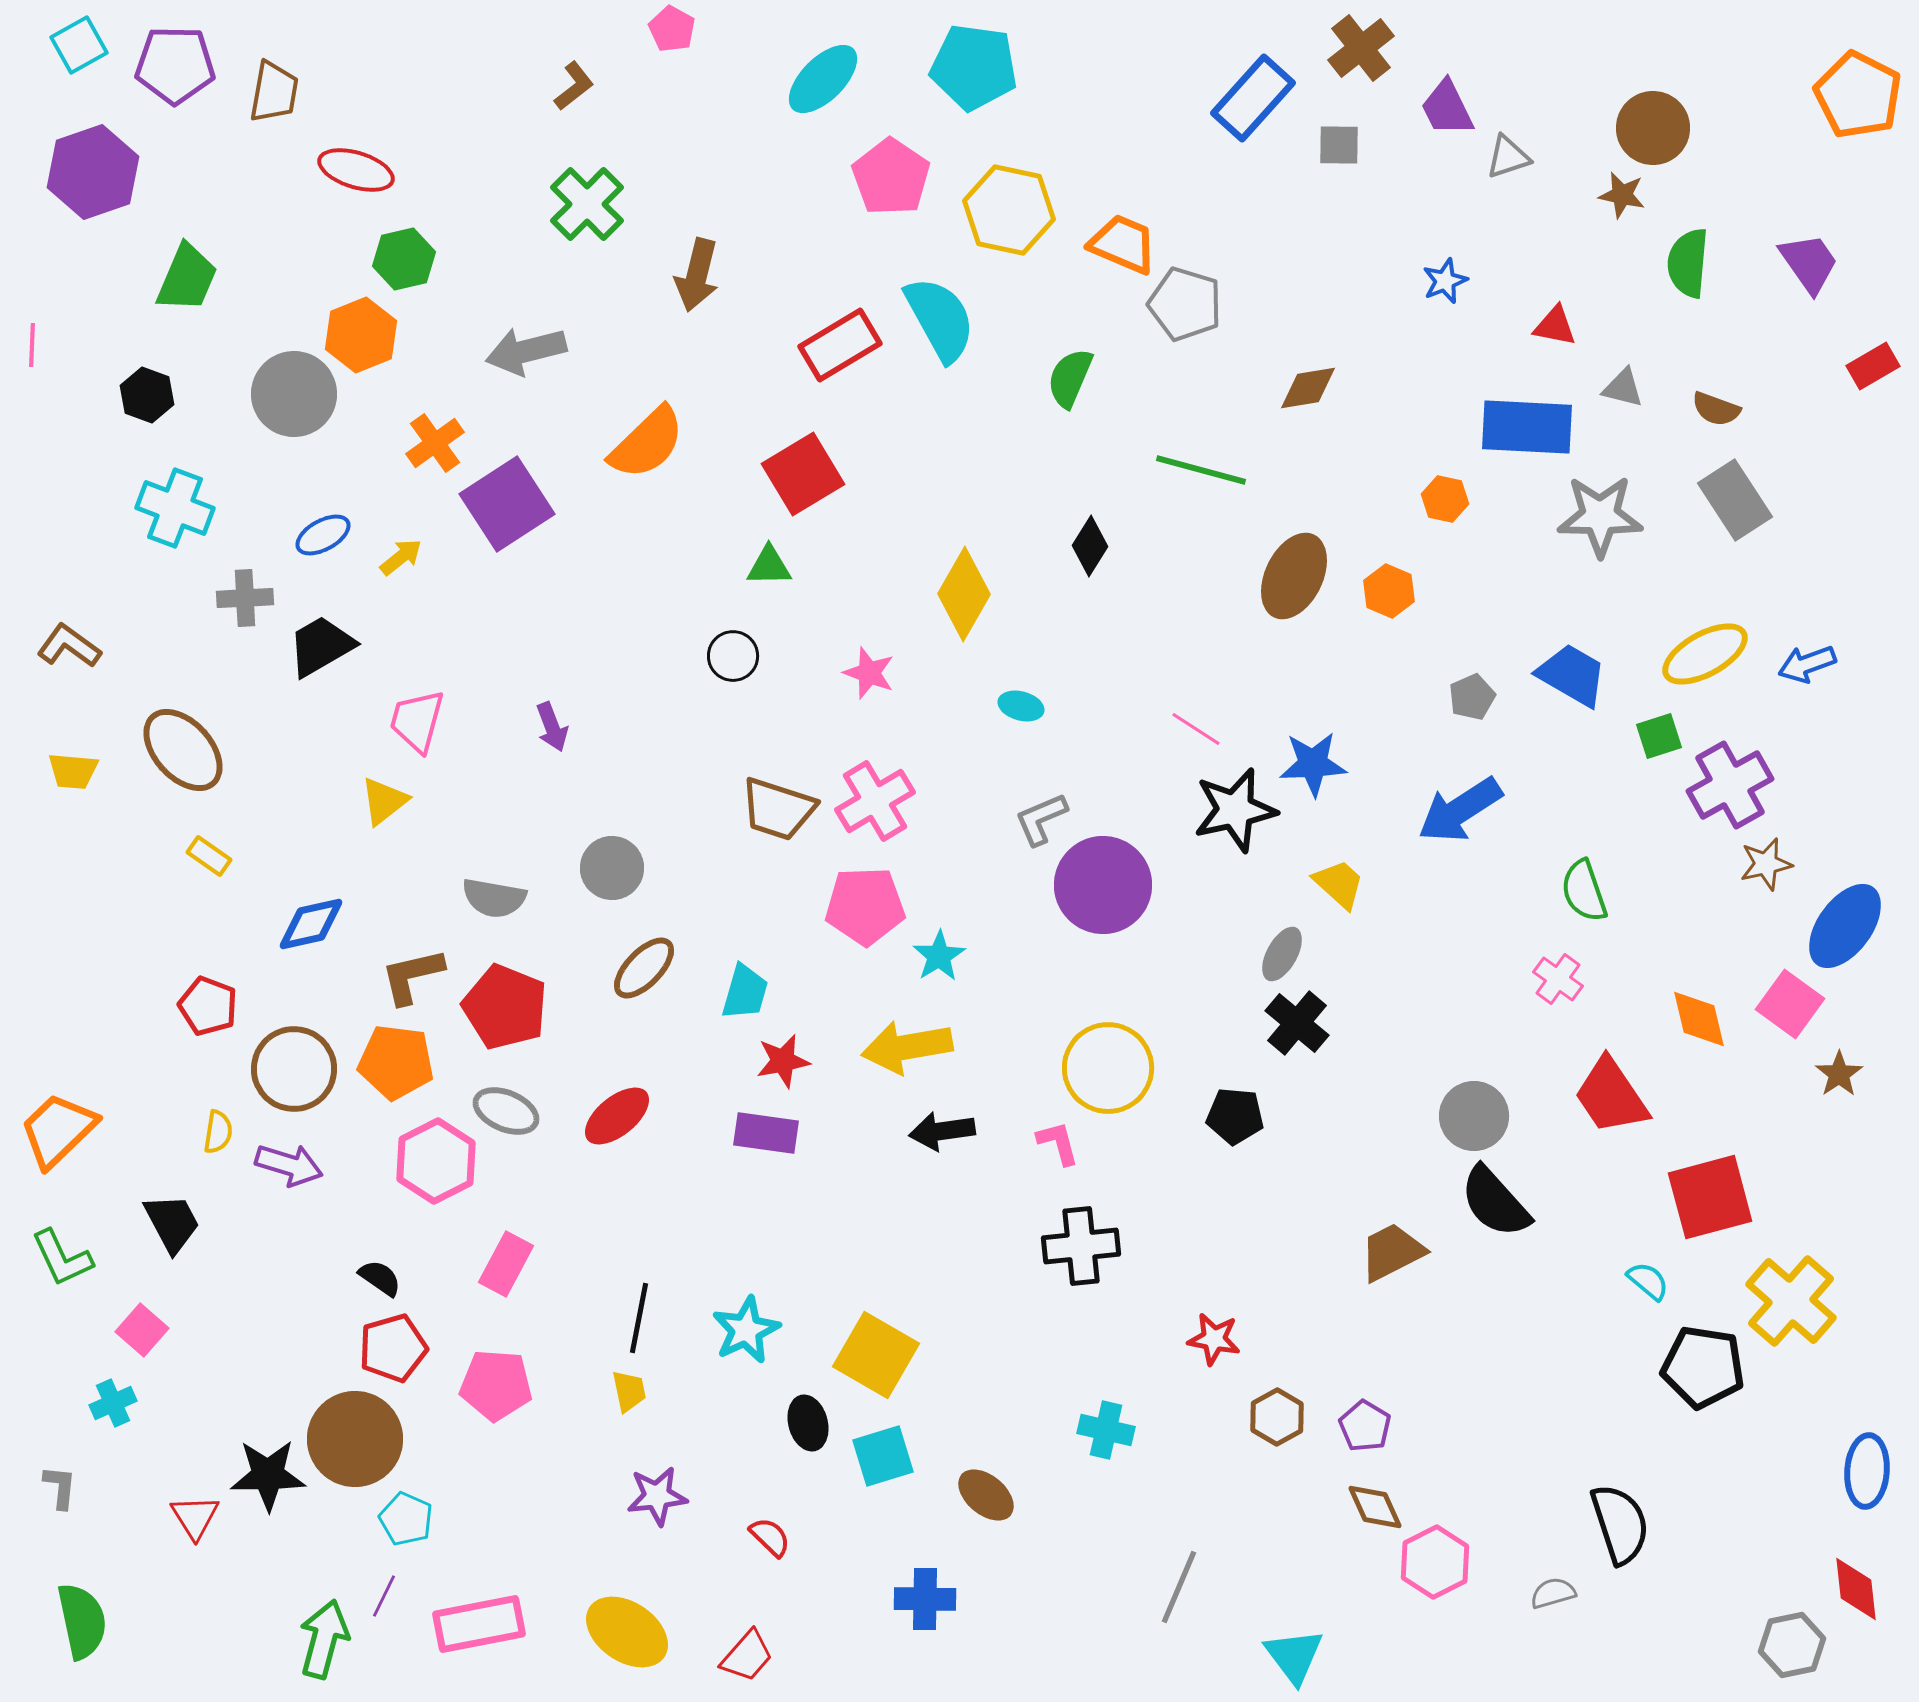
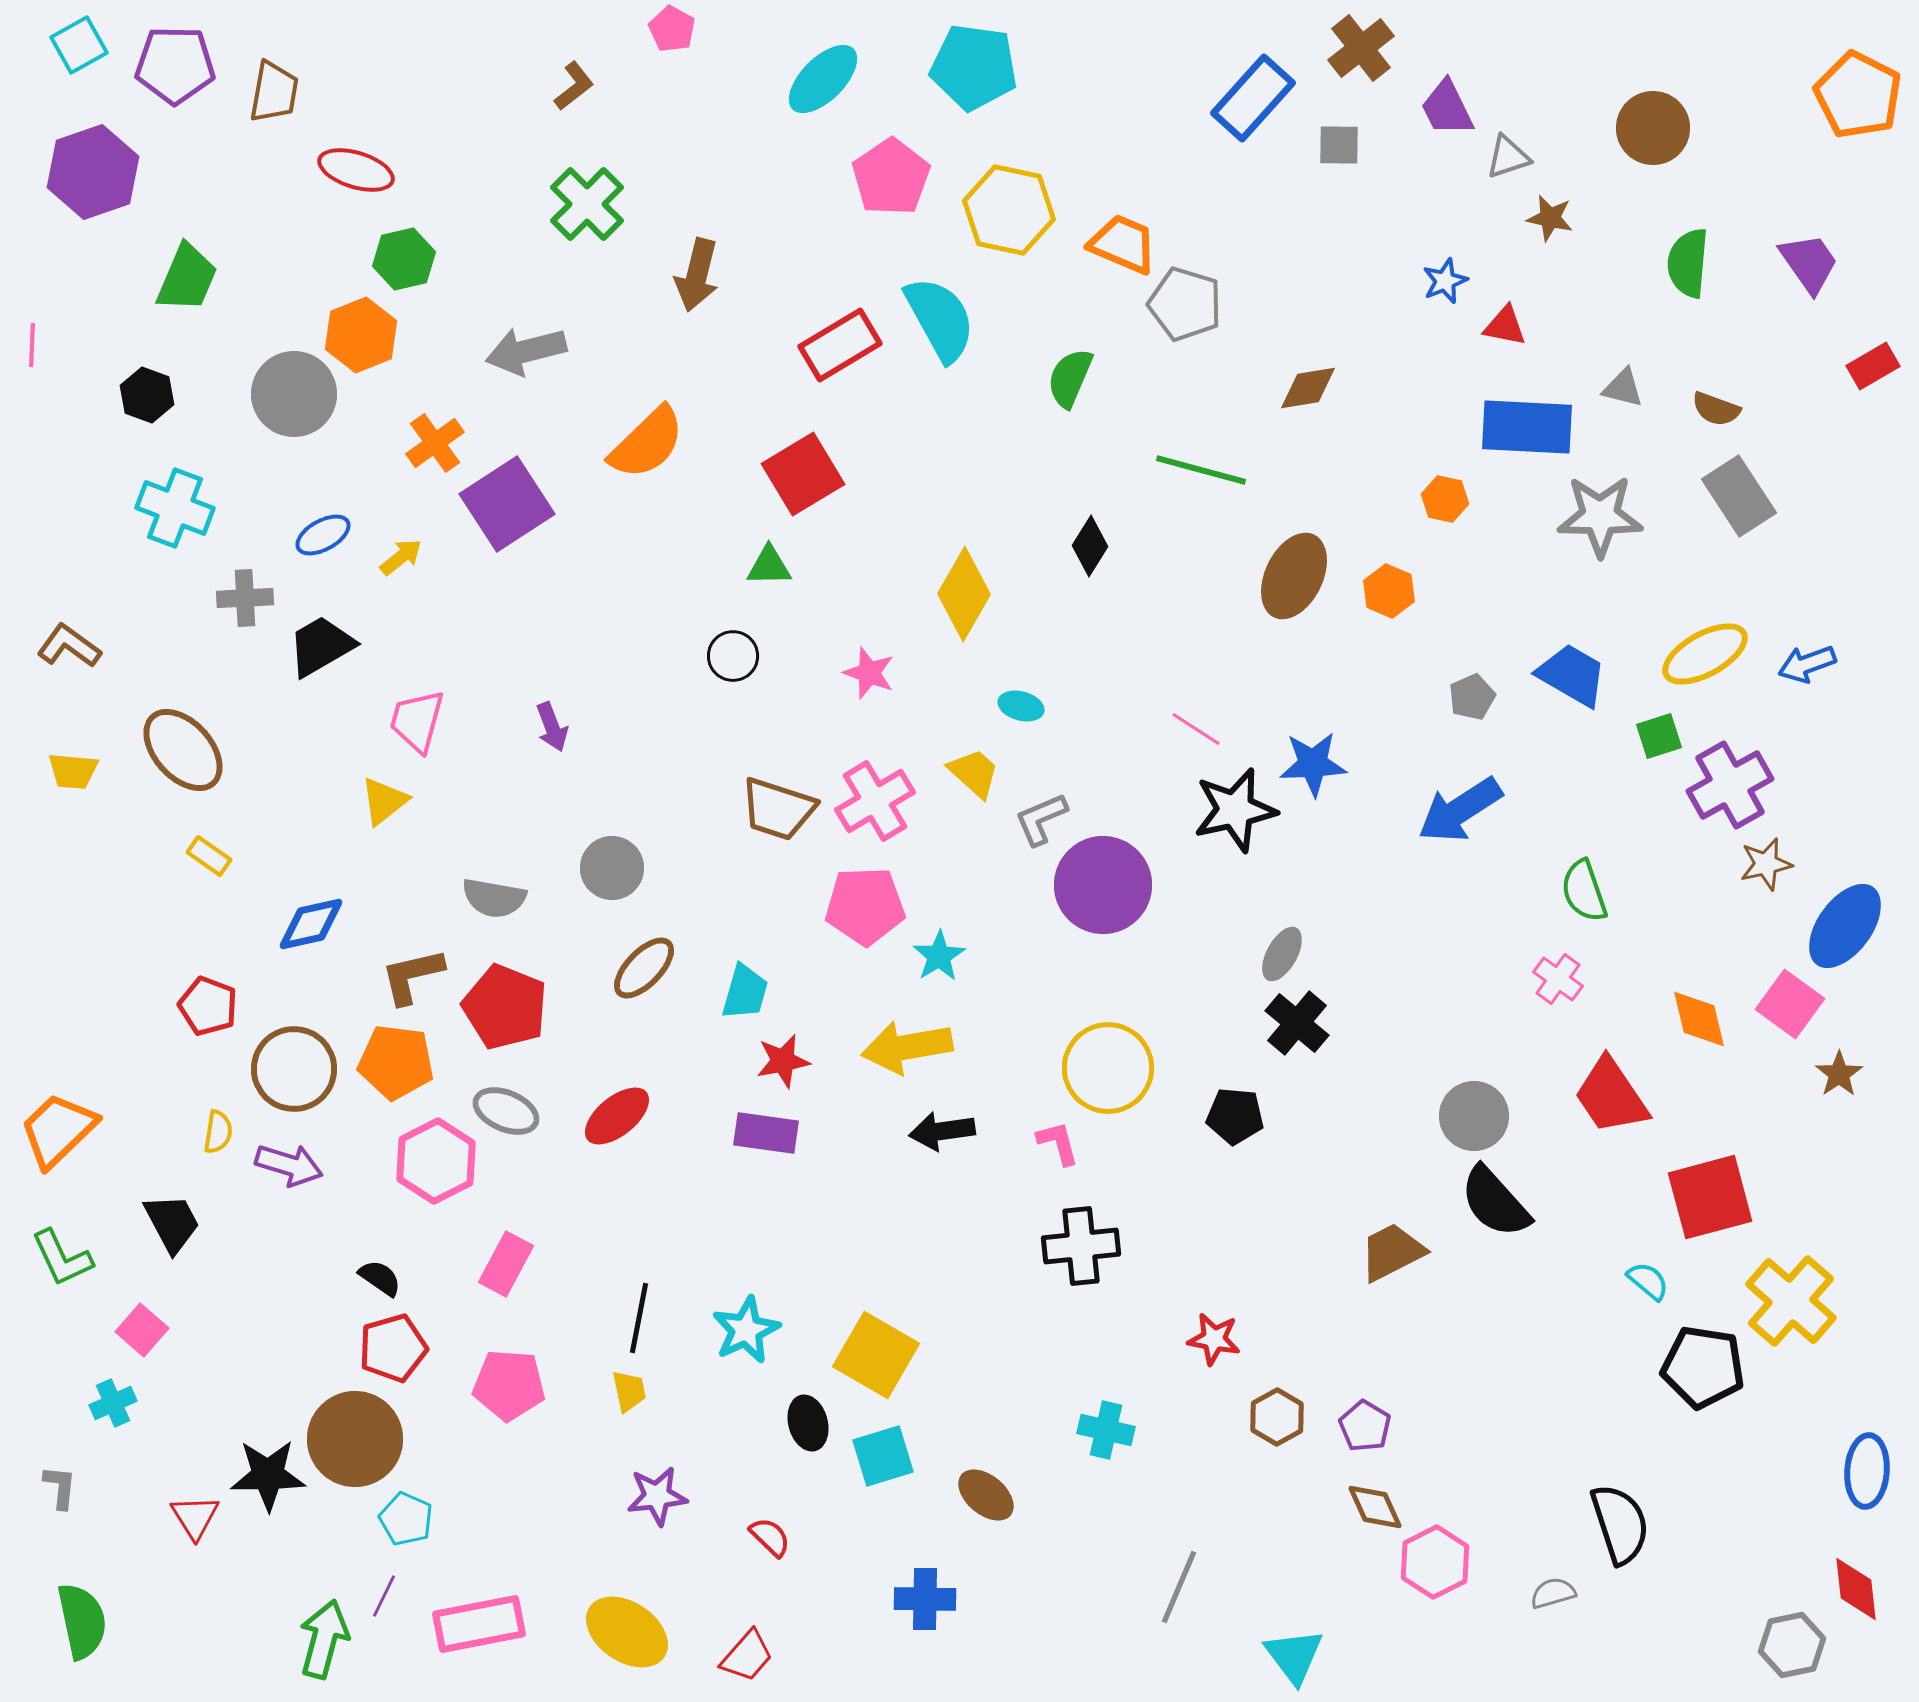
pink pentagon at (891, 177): rotated 4 degrees clockwise
brown star at (1622, 195): moved 72 px left, 23 px down
red triangle at (1555, 326): moved 50 px left
gray rectangle at (1735, 500): moved 4 px right, 4 px up
yellow trapezoid at (1339, 884): moved 365 px left, 111 px up
pink pentagon at (496, 1385): moved 13 px right
